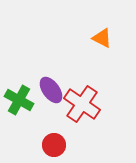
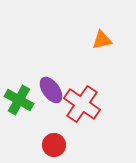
orange triangle: moved 2 px down; rotated 40 degrees counterclockwise
